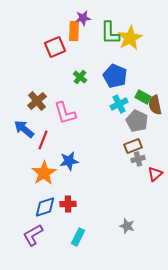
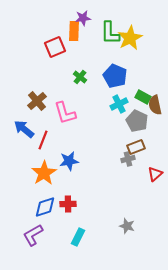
brown rectangle: moved 3 px right, 1 px down
gray cross: moved 10 px left
